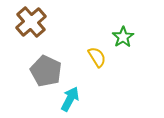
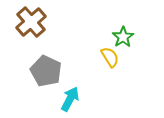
yellow semicircle: moved 13 px right
